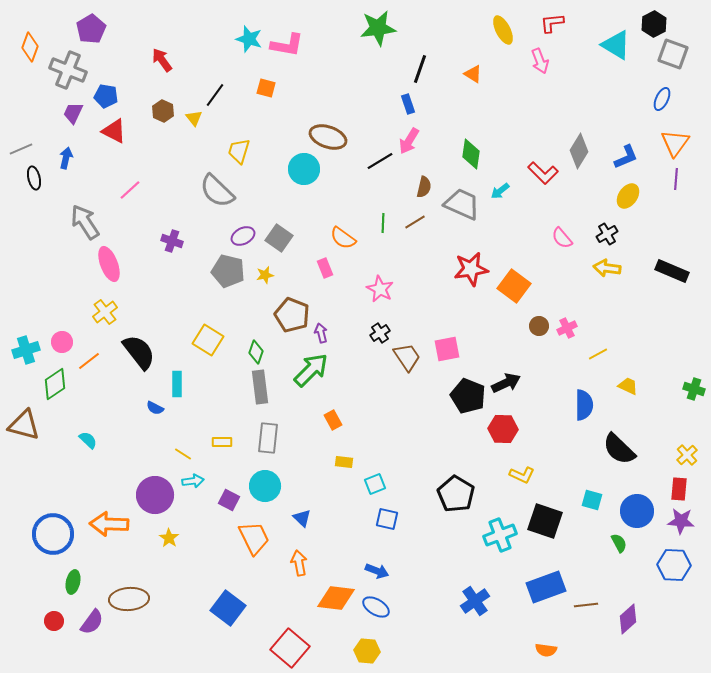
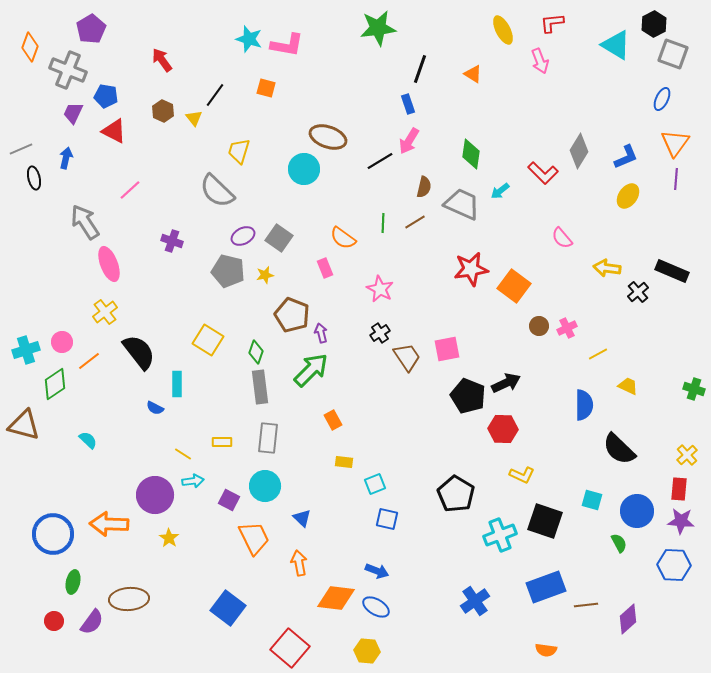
black cross at (607, 234): moved 31 px right, 58 px down; rotated 10 degrees counterclockwise
